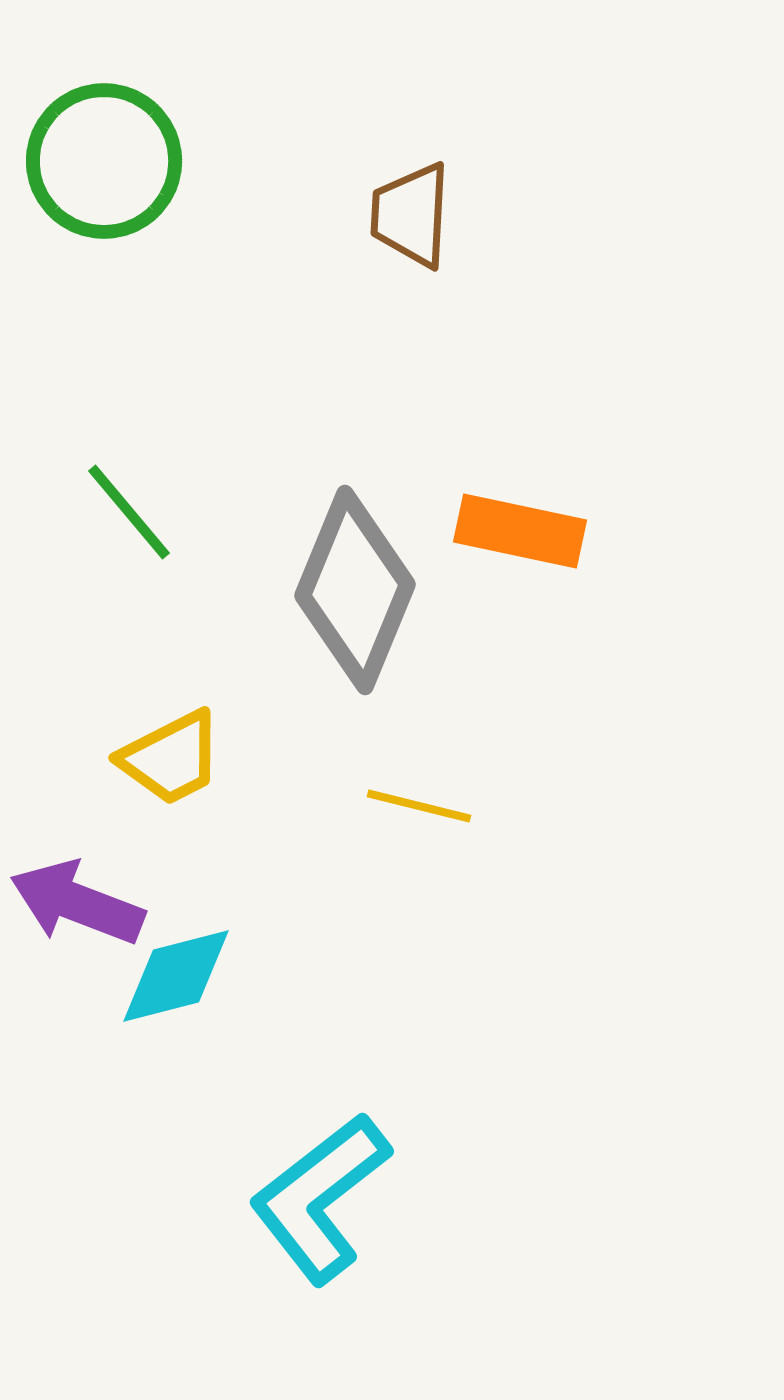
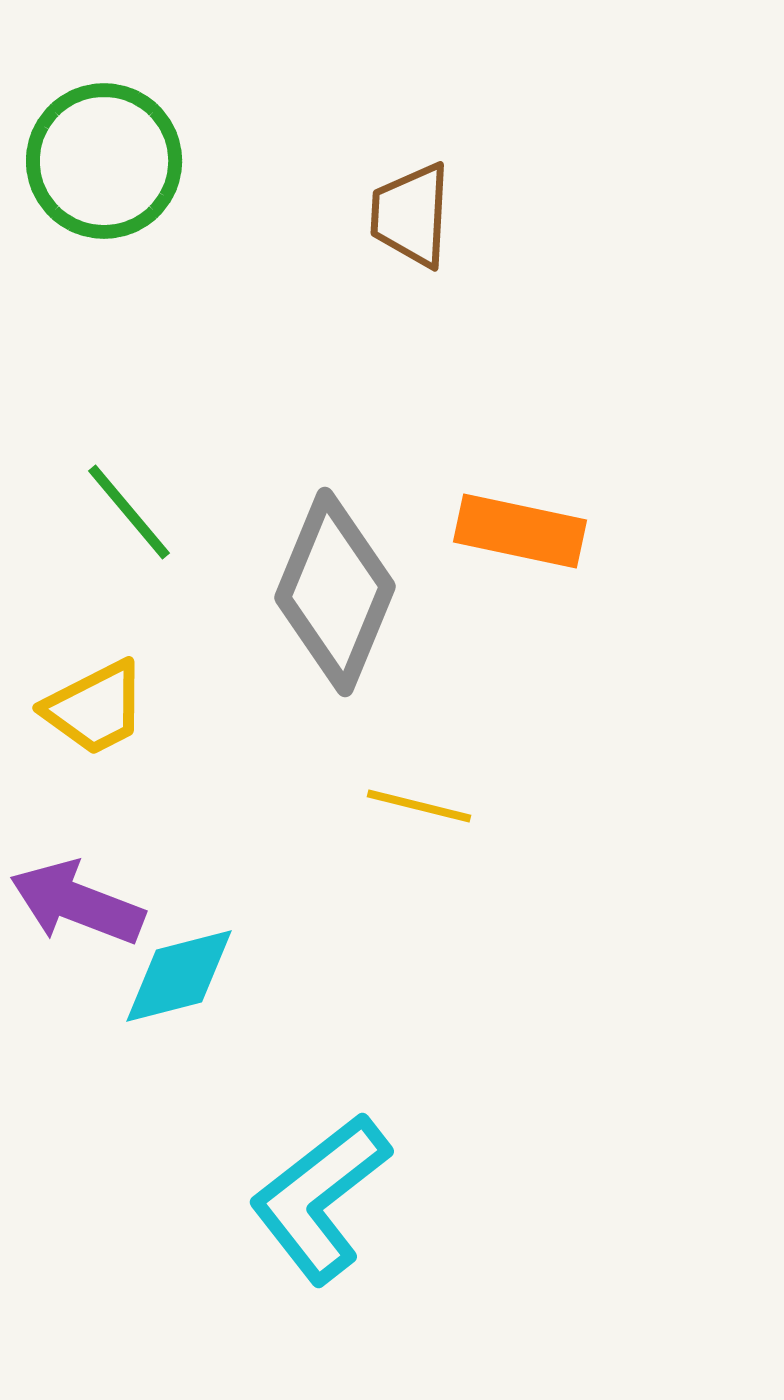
gray diamond: moved 20 px left, 2 px down
yellow trapezoid: moved 76 px left, 50 px up
cyan diamond: moved 3 px right
